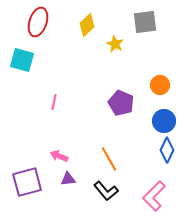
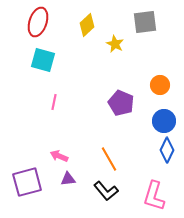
cyan square: moved 21 px right
pink L-shape: rotated 28 degrees counterclockwise
